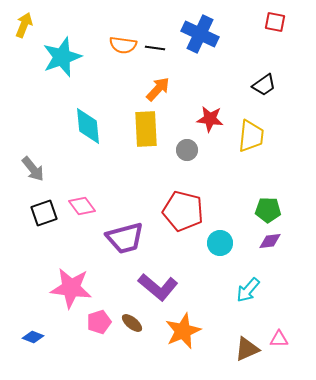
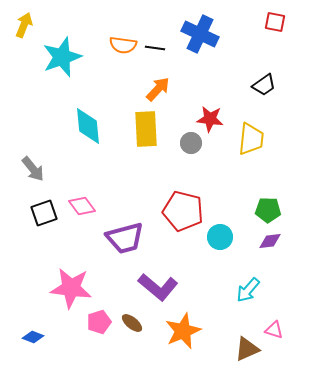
yellow trapezoid: moved 3 px down
gray circle: moved 4 px right, 7 px up
cyan circle: moved 6 px up
pink triangle: moved 5 px left, 9 px up; rotated 18 degrees clockwise
